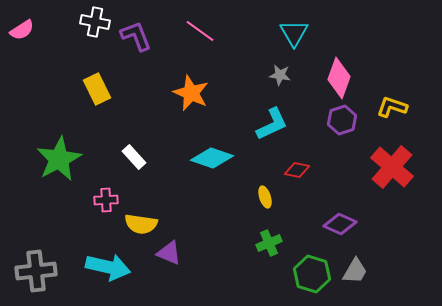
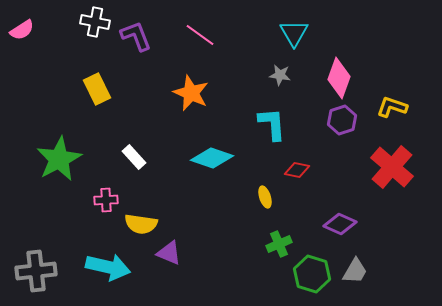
pink line: moved 4 px down
cyan L-shape: rotated 69 degrees counterclockwise
green cross: moved 10 px right, 1 px down
